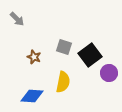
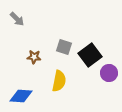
brown star: rotated 16 degrees counterclockwise
yellow semicircle: moved 4 px left, 1 px up
blue diamond: moved 11 px left
